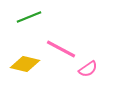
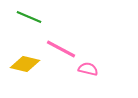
green line: rotated 45 degrees clockwise
pink semicircle: rotated 132 degrees counterclockwise
